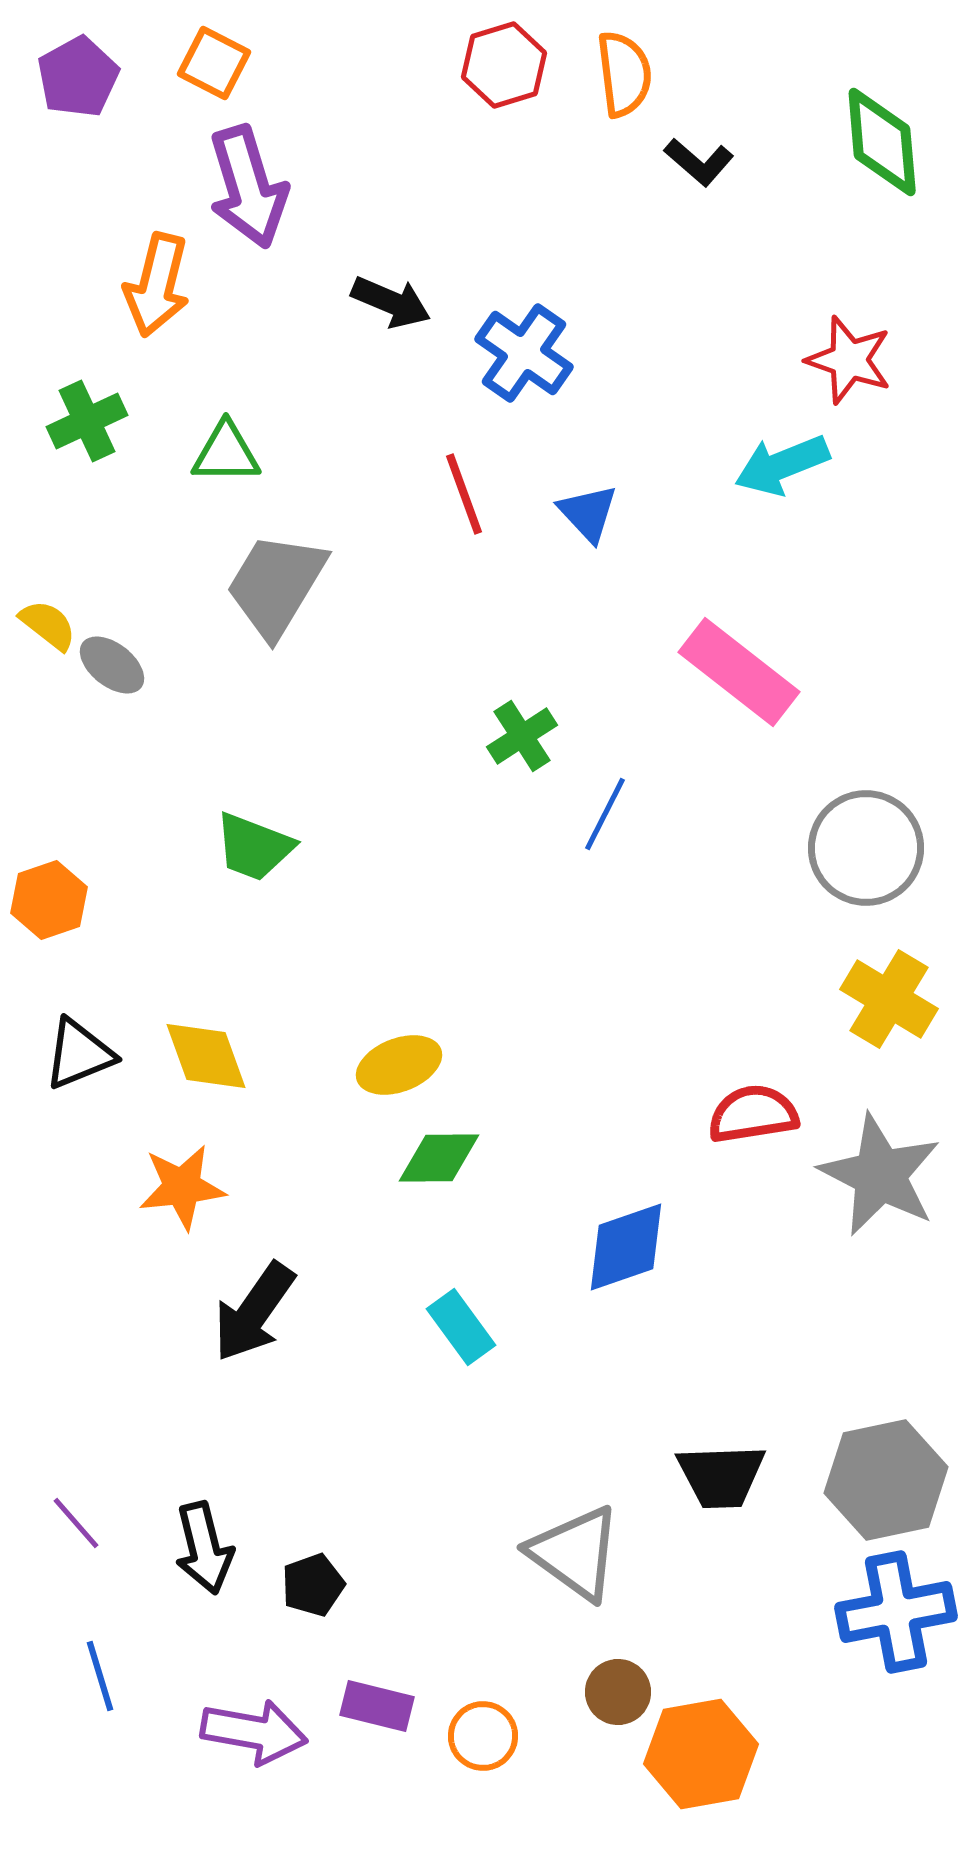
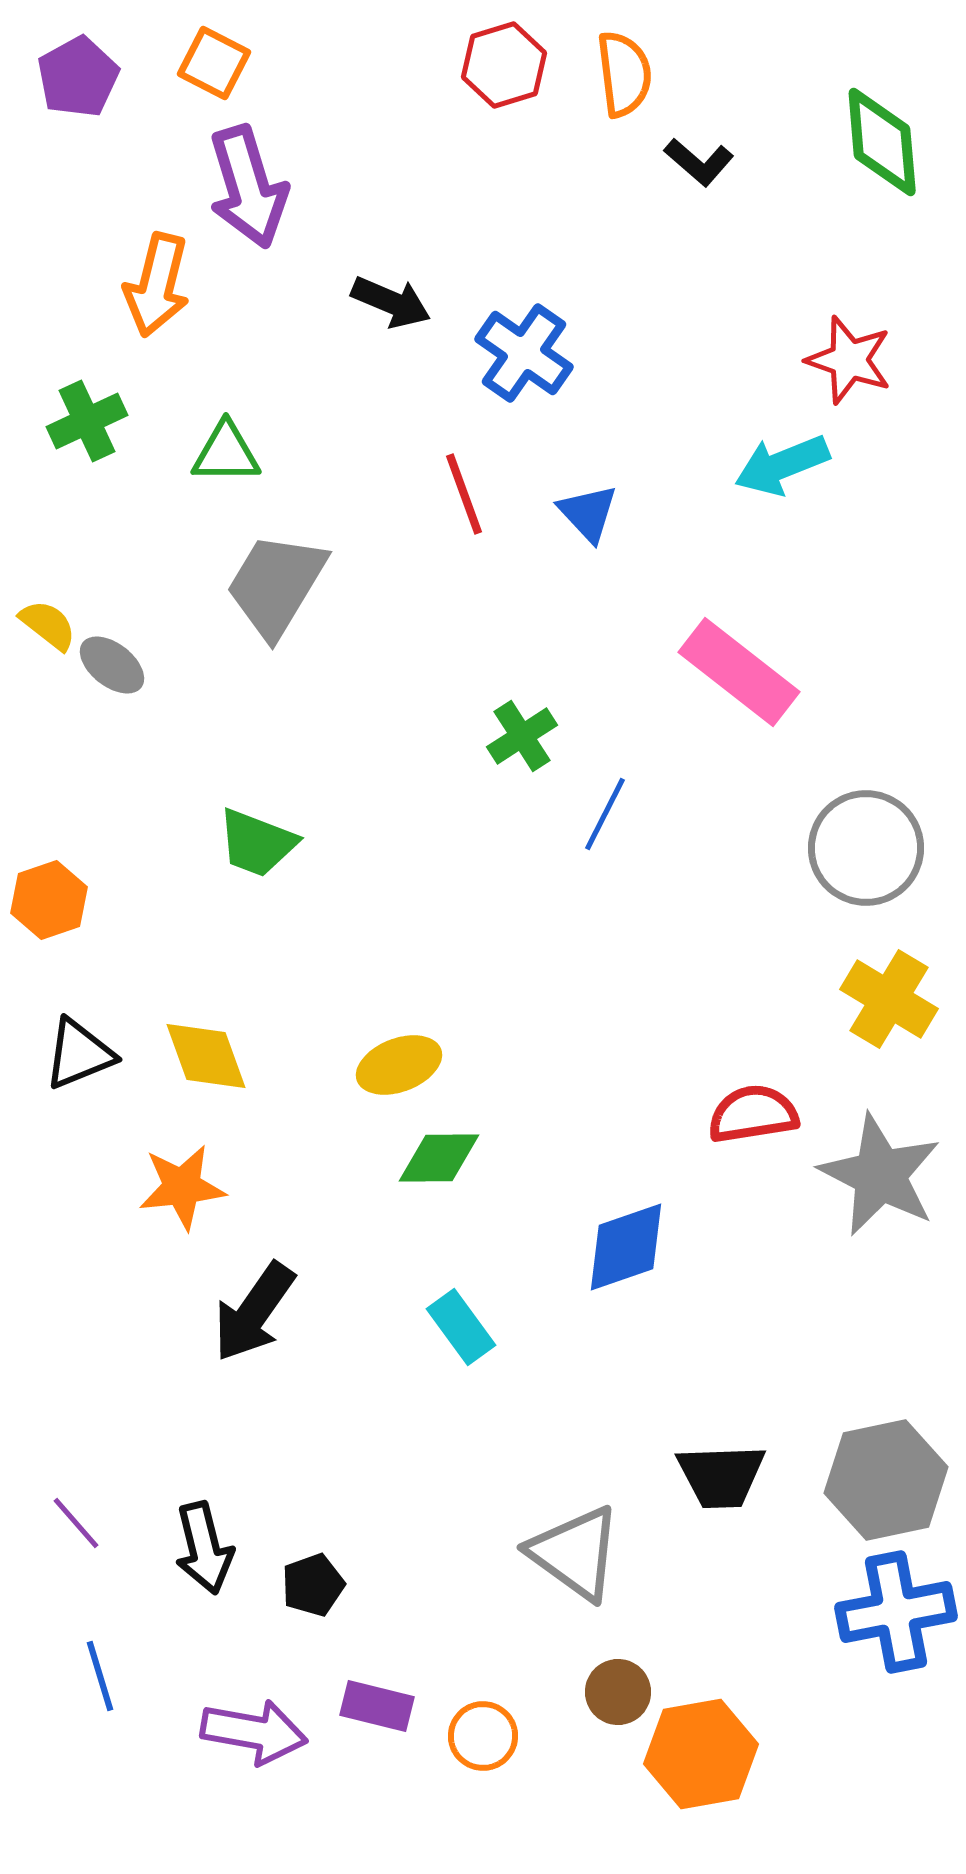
green trapezoid at (254, 847): moved 3 px right, 4 px up
